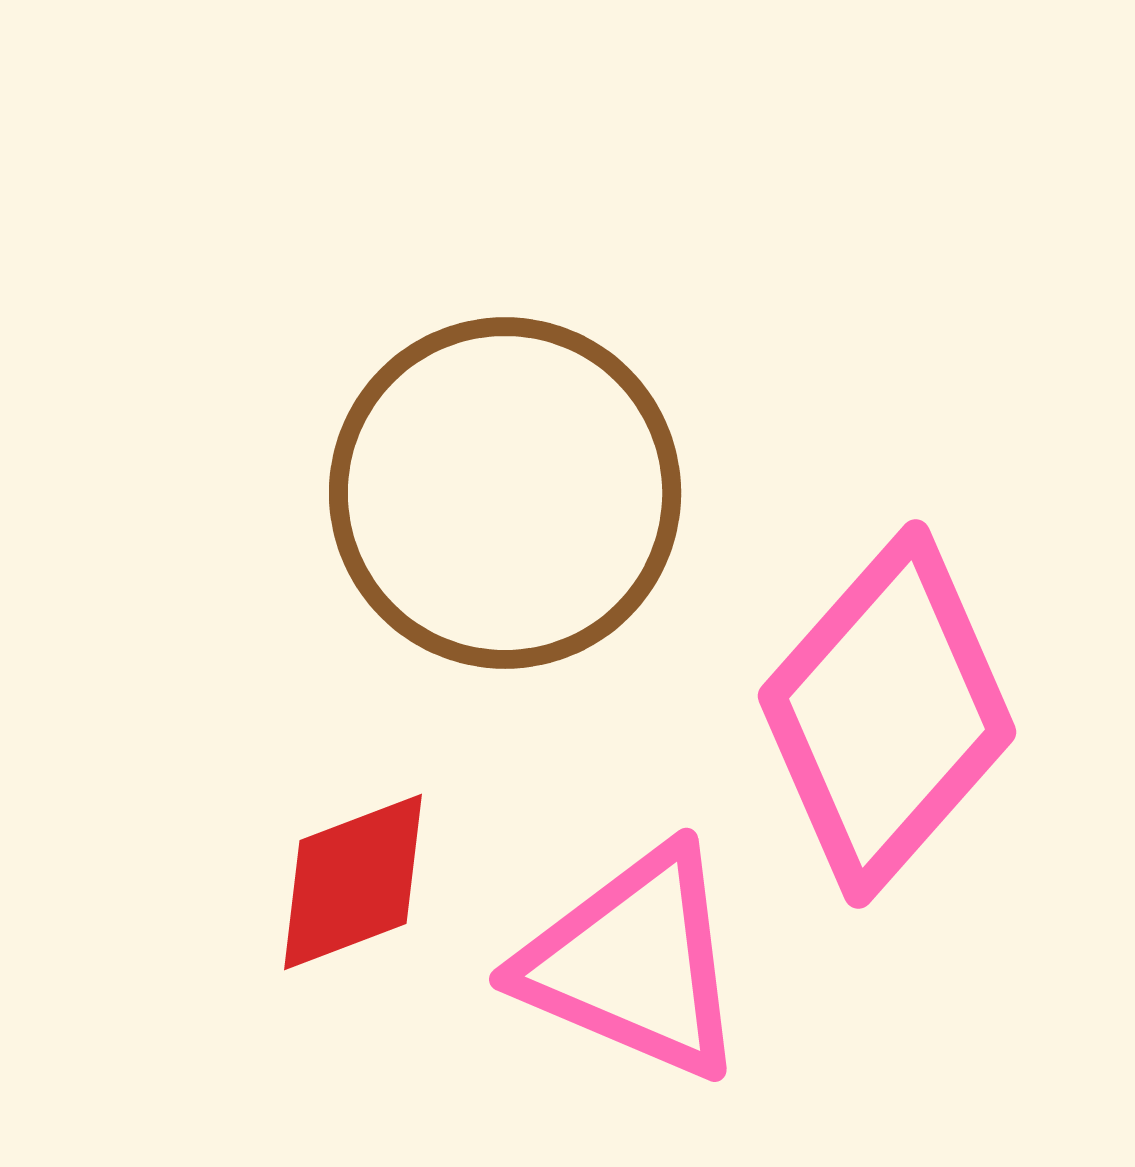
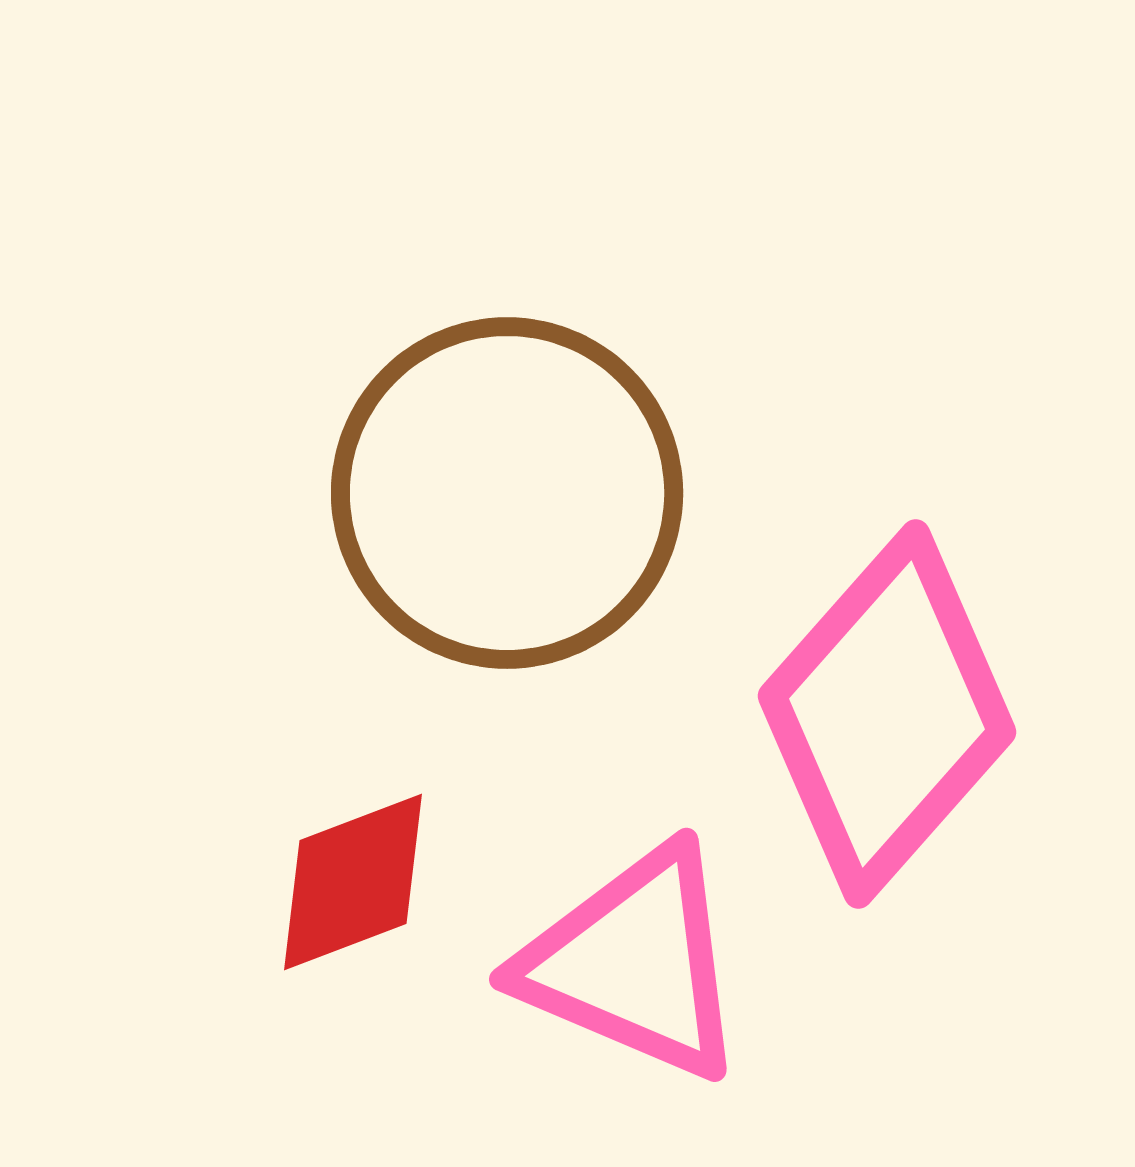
brown circle: moved 2 px right
